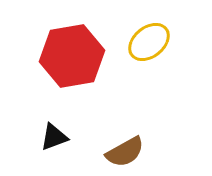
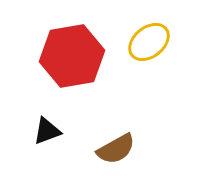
black triangle: moved 7 px left, 6 px up
brown semicircle: moved 9 px left, 3 px up
